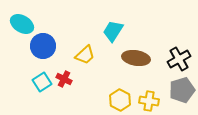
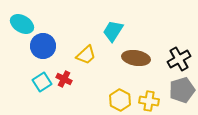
yellow trapezoid: moved 1 px right
